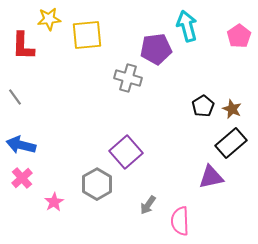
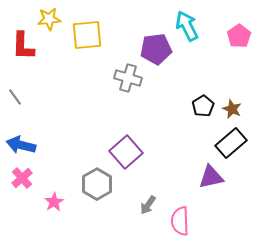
cyan arrow: rotated 12 degrees counterclockwise
